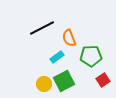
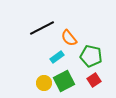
orange semicircle: rotated 18 degrees counterclockwise
green pentagon: rotated 15 degrees clockwise
red square: moved 9 px left
yellow circle: moved 1 px up
